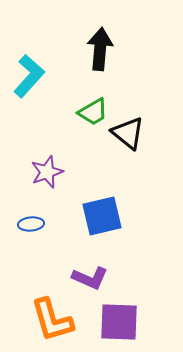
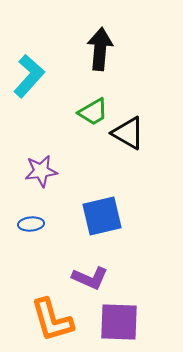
black triangle: rotated 9 degrees counterclockwise
purple star: moved 6 px left, 1 px up; rotated 12 degrees clockwise
